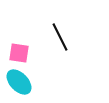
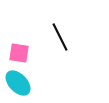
cyan ellipse: moved 1 px left, 1 px down
